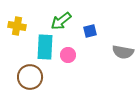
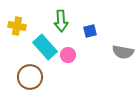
green arrow: rotated 55 degrees counterclockwise
cyan rectangle: rotated 45 degrees counterclockwise
